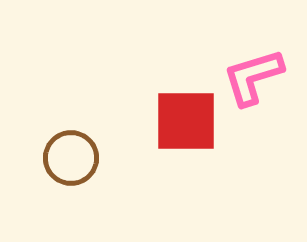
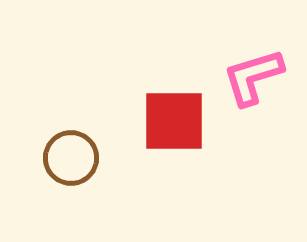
red square: moved 12 px left
